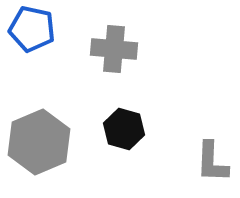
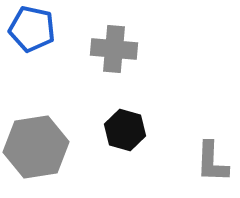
black hexagon: moved 1 px right, 1 px down
gray hexagon: moved 3 px left, 5 px down; rotated 14 degrees clockwise
